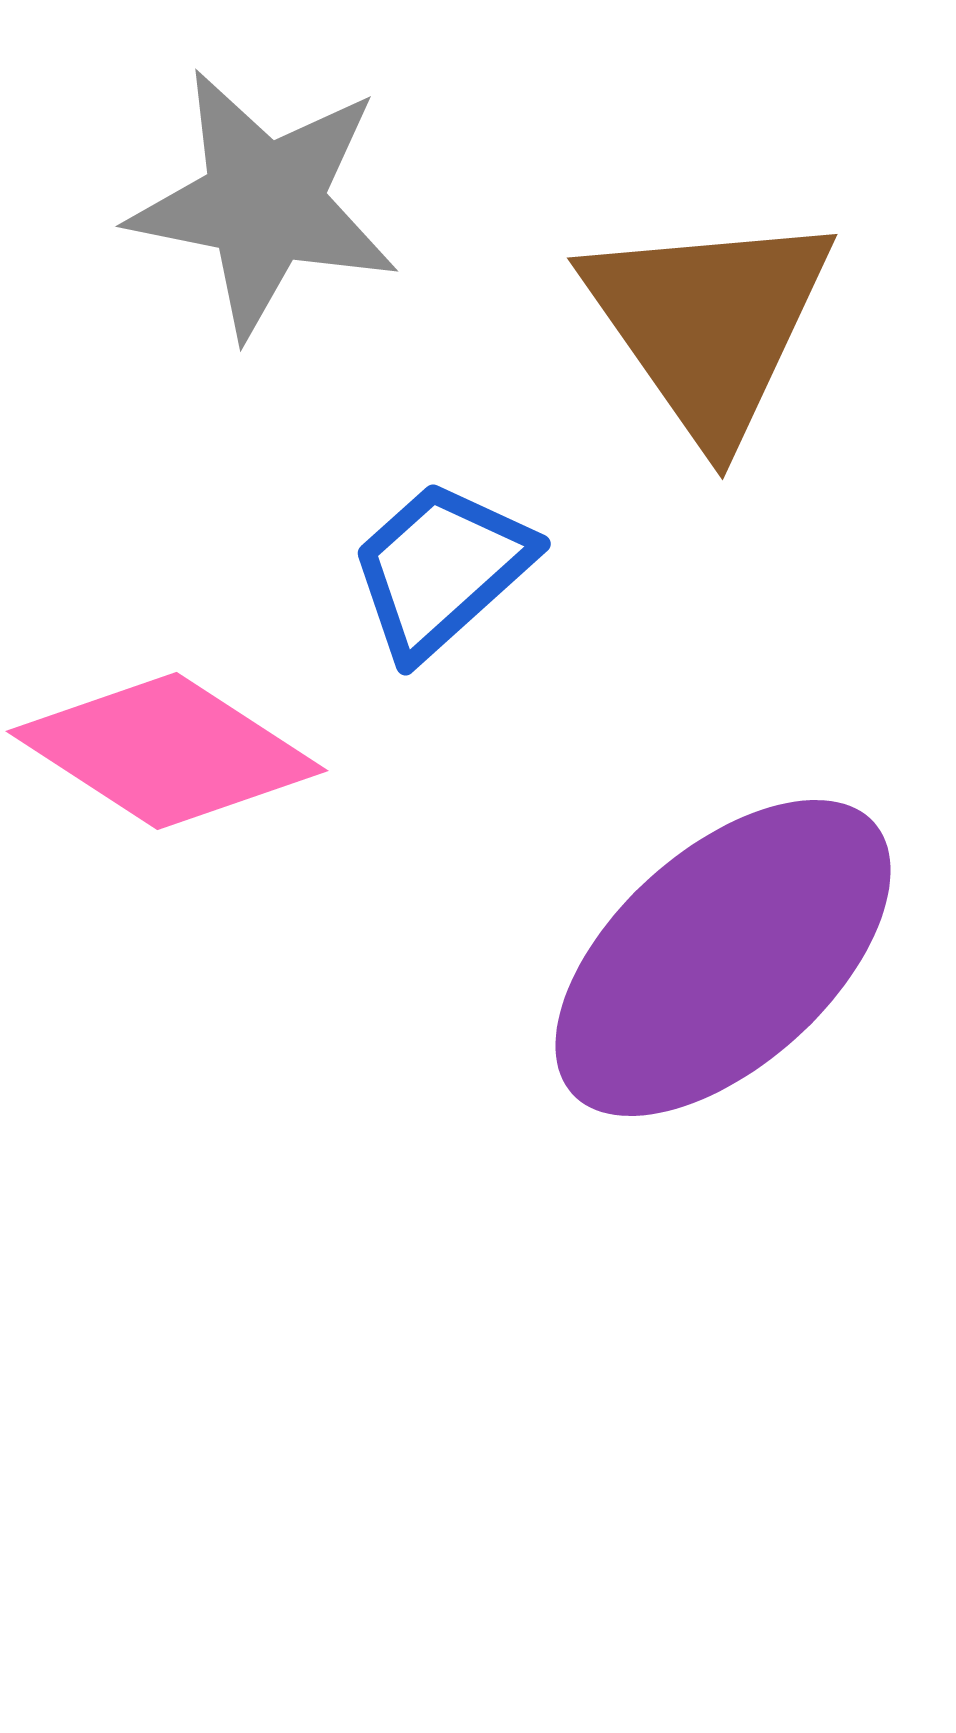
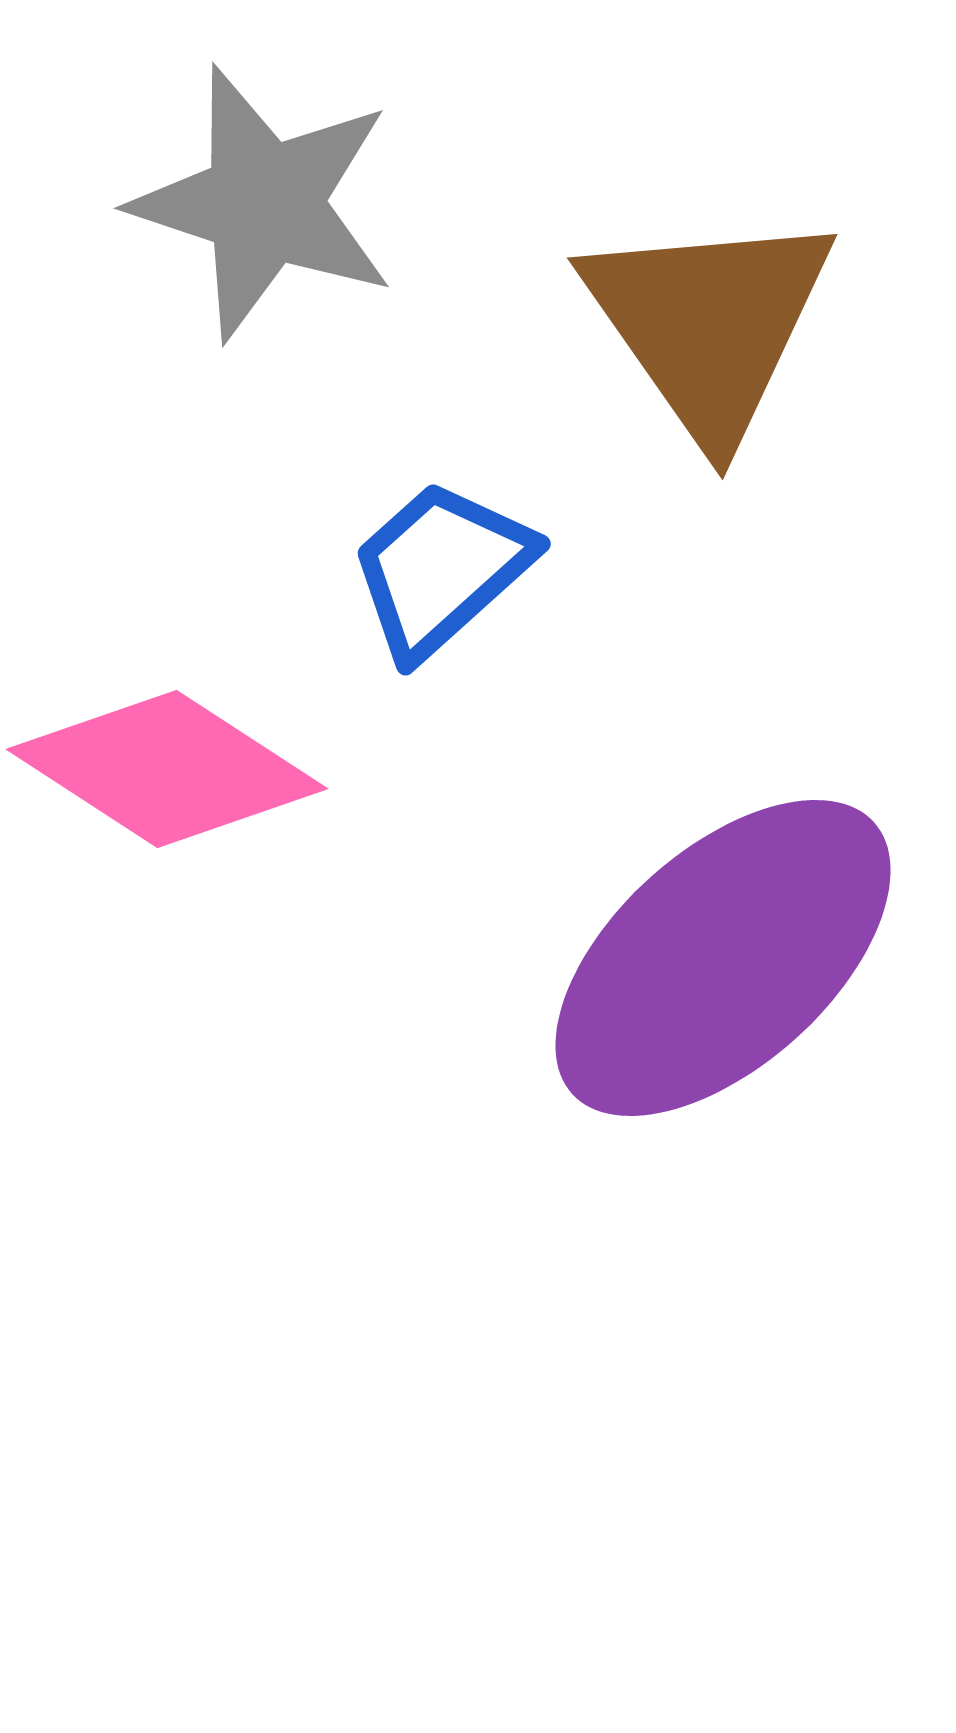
gray star: rotated 7 degrees clockwise
pink diamond: moved 18 px down
